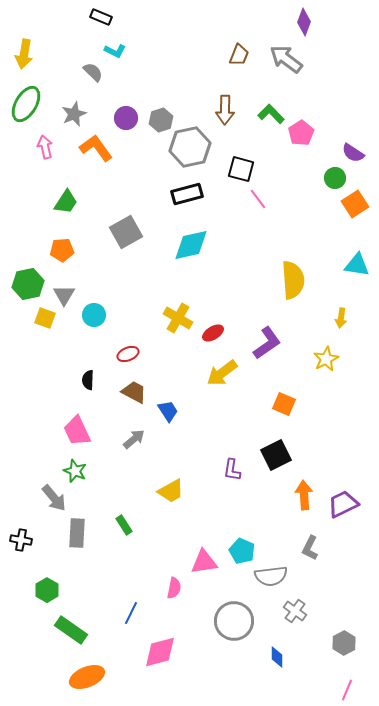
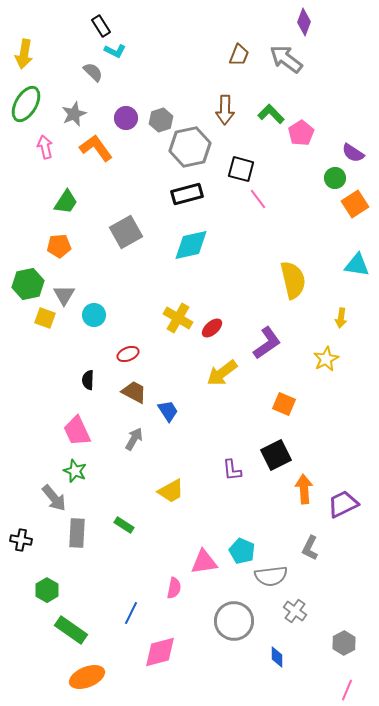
black rectangle at (101, 17): moved 9 px down; rotated 35 degrees clockwise
orange pentagon at (62, 250): moved 3 px left, 4 px up
yellow semicircle at (293, 280): rotated 9 degrees counterclockwise
red ellipse at (213, 333): moved 1 px left, 5 px up; rotated 10 degrees counterclockwise
gray arrow at (134, 439): rotated 20 degrees counterclockwise
purple L-shape at (232, 470): rotated 15 degrees counterclockwise
orange arrow at (304, 495): moved 6 px up
green rectangle at (124, 525): rotated 24 degrees counterclockwise
